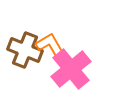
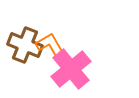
brown cross: moved 5 px up
